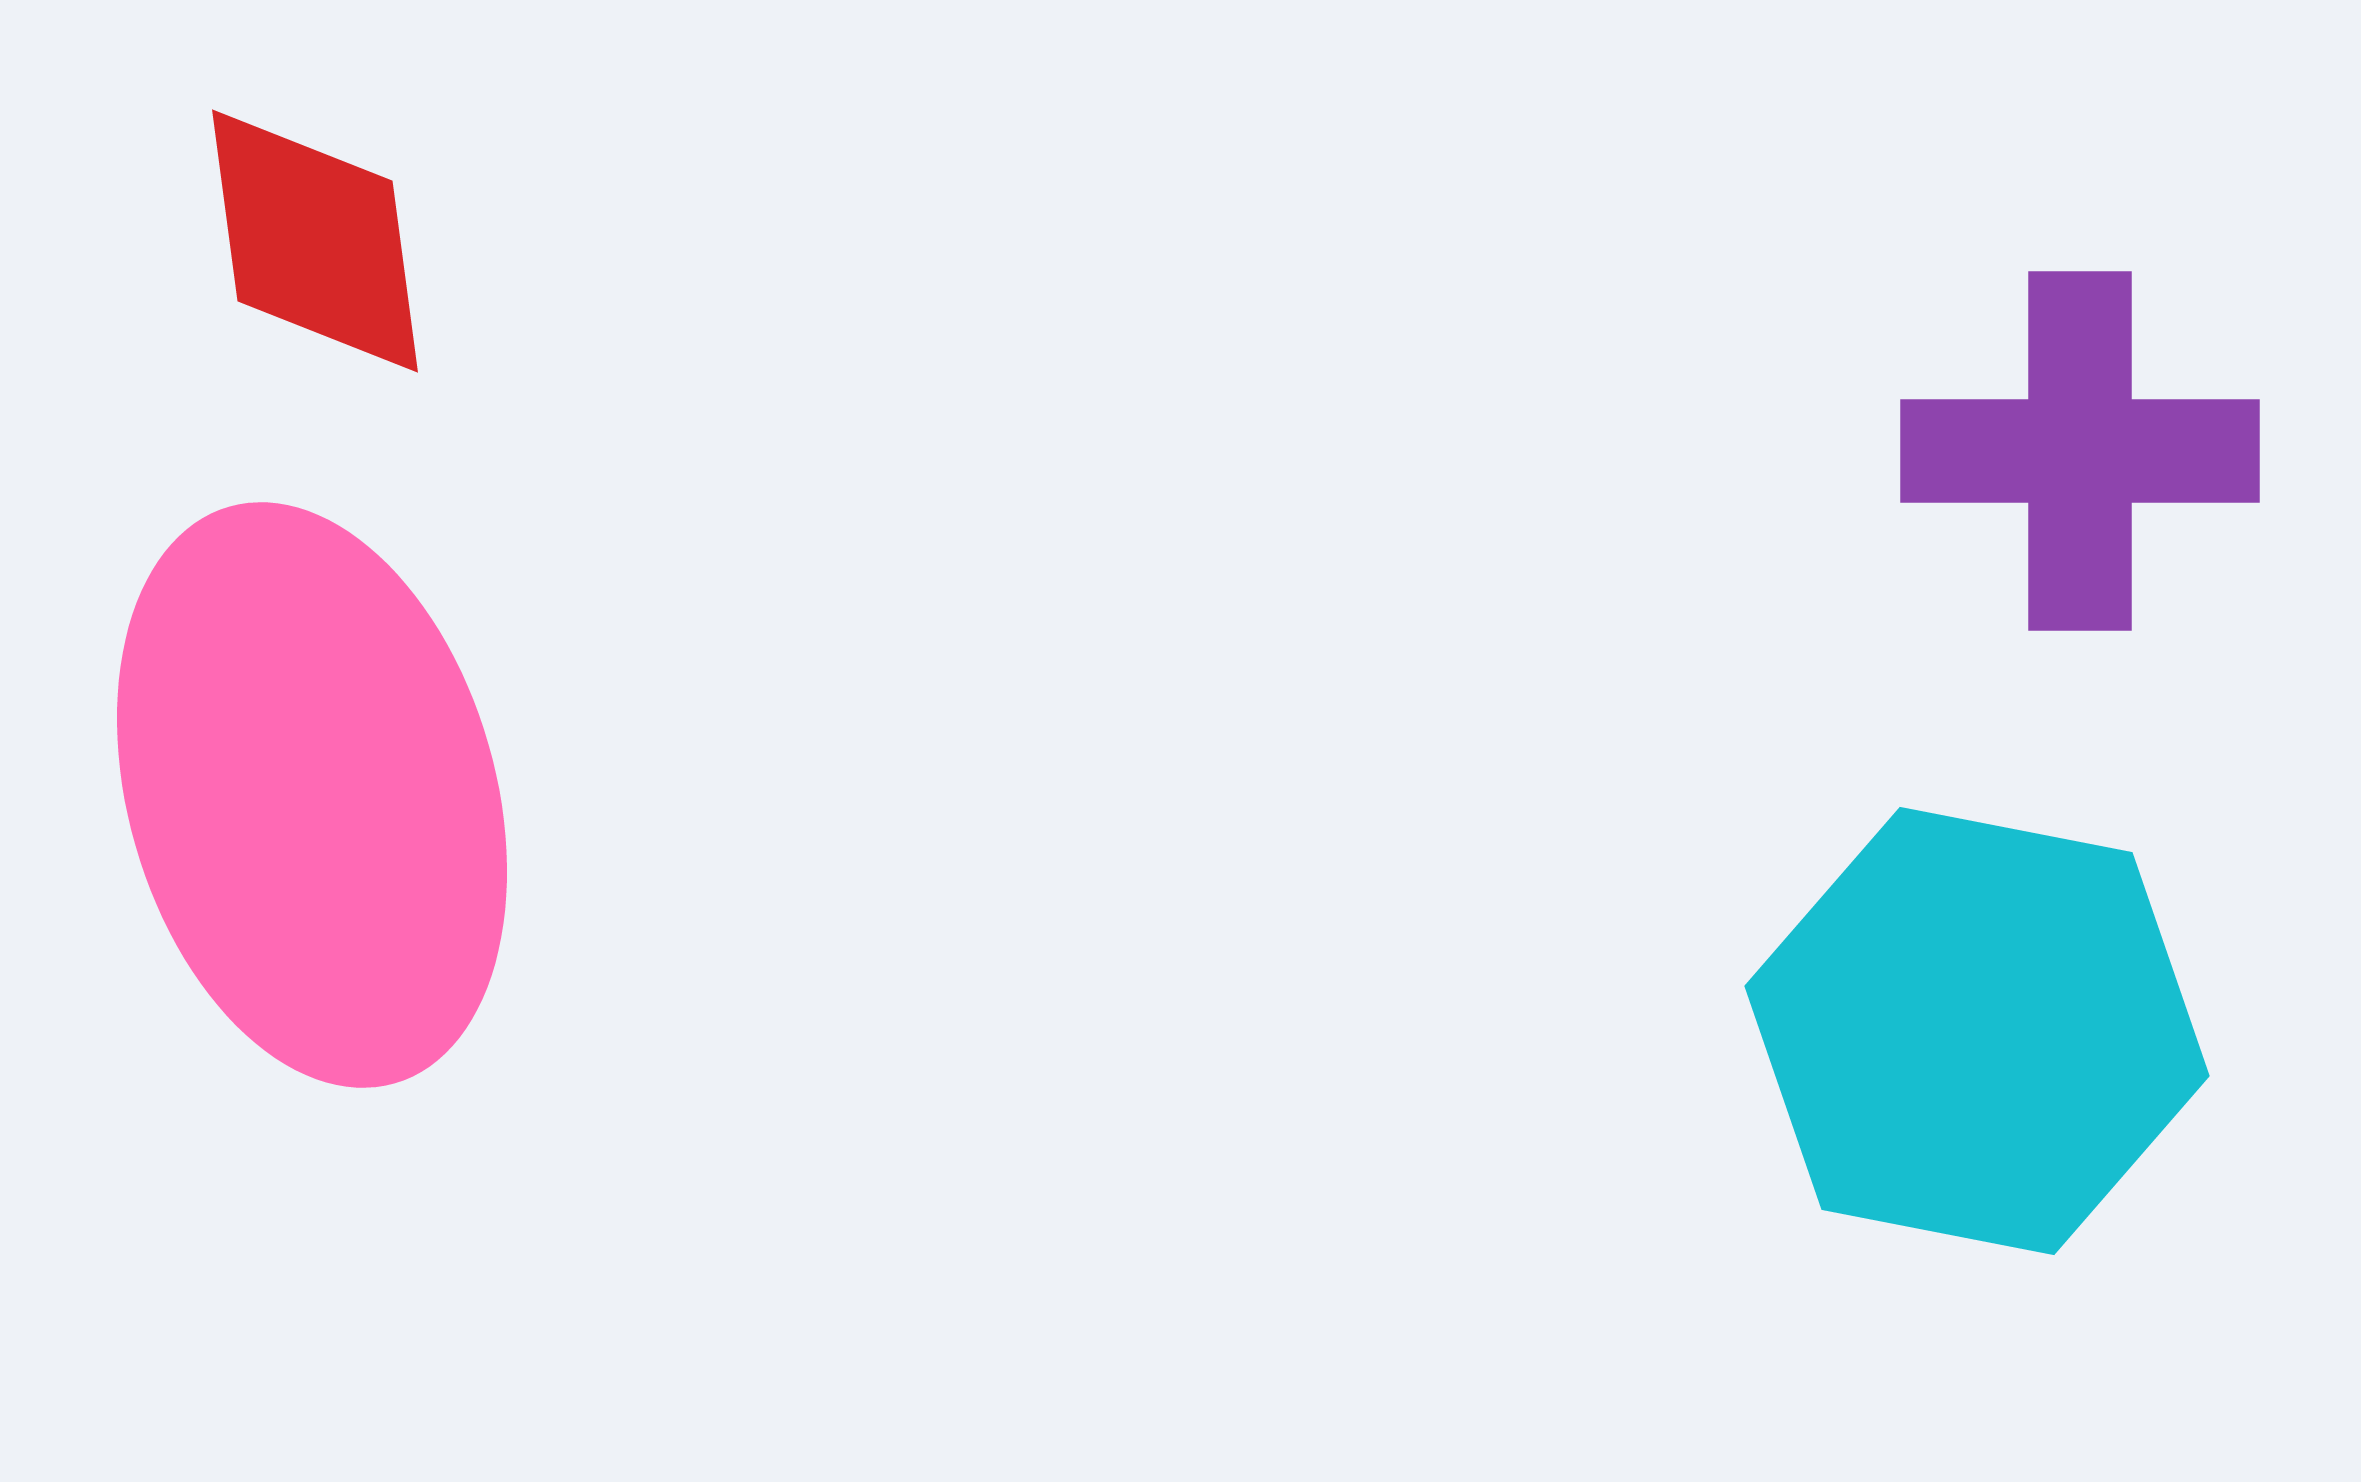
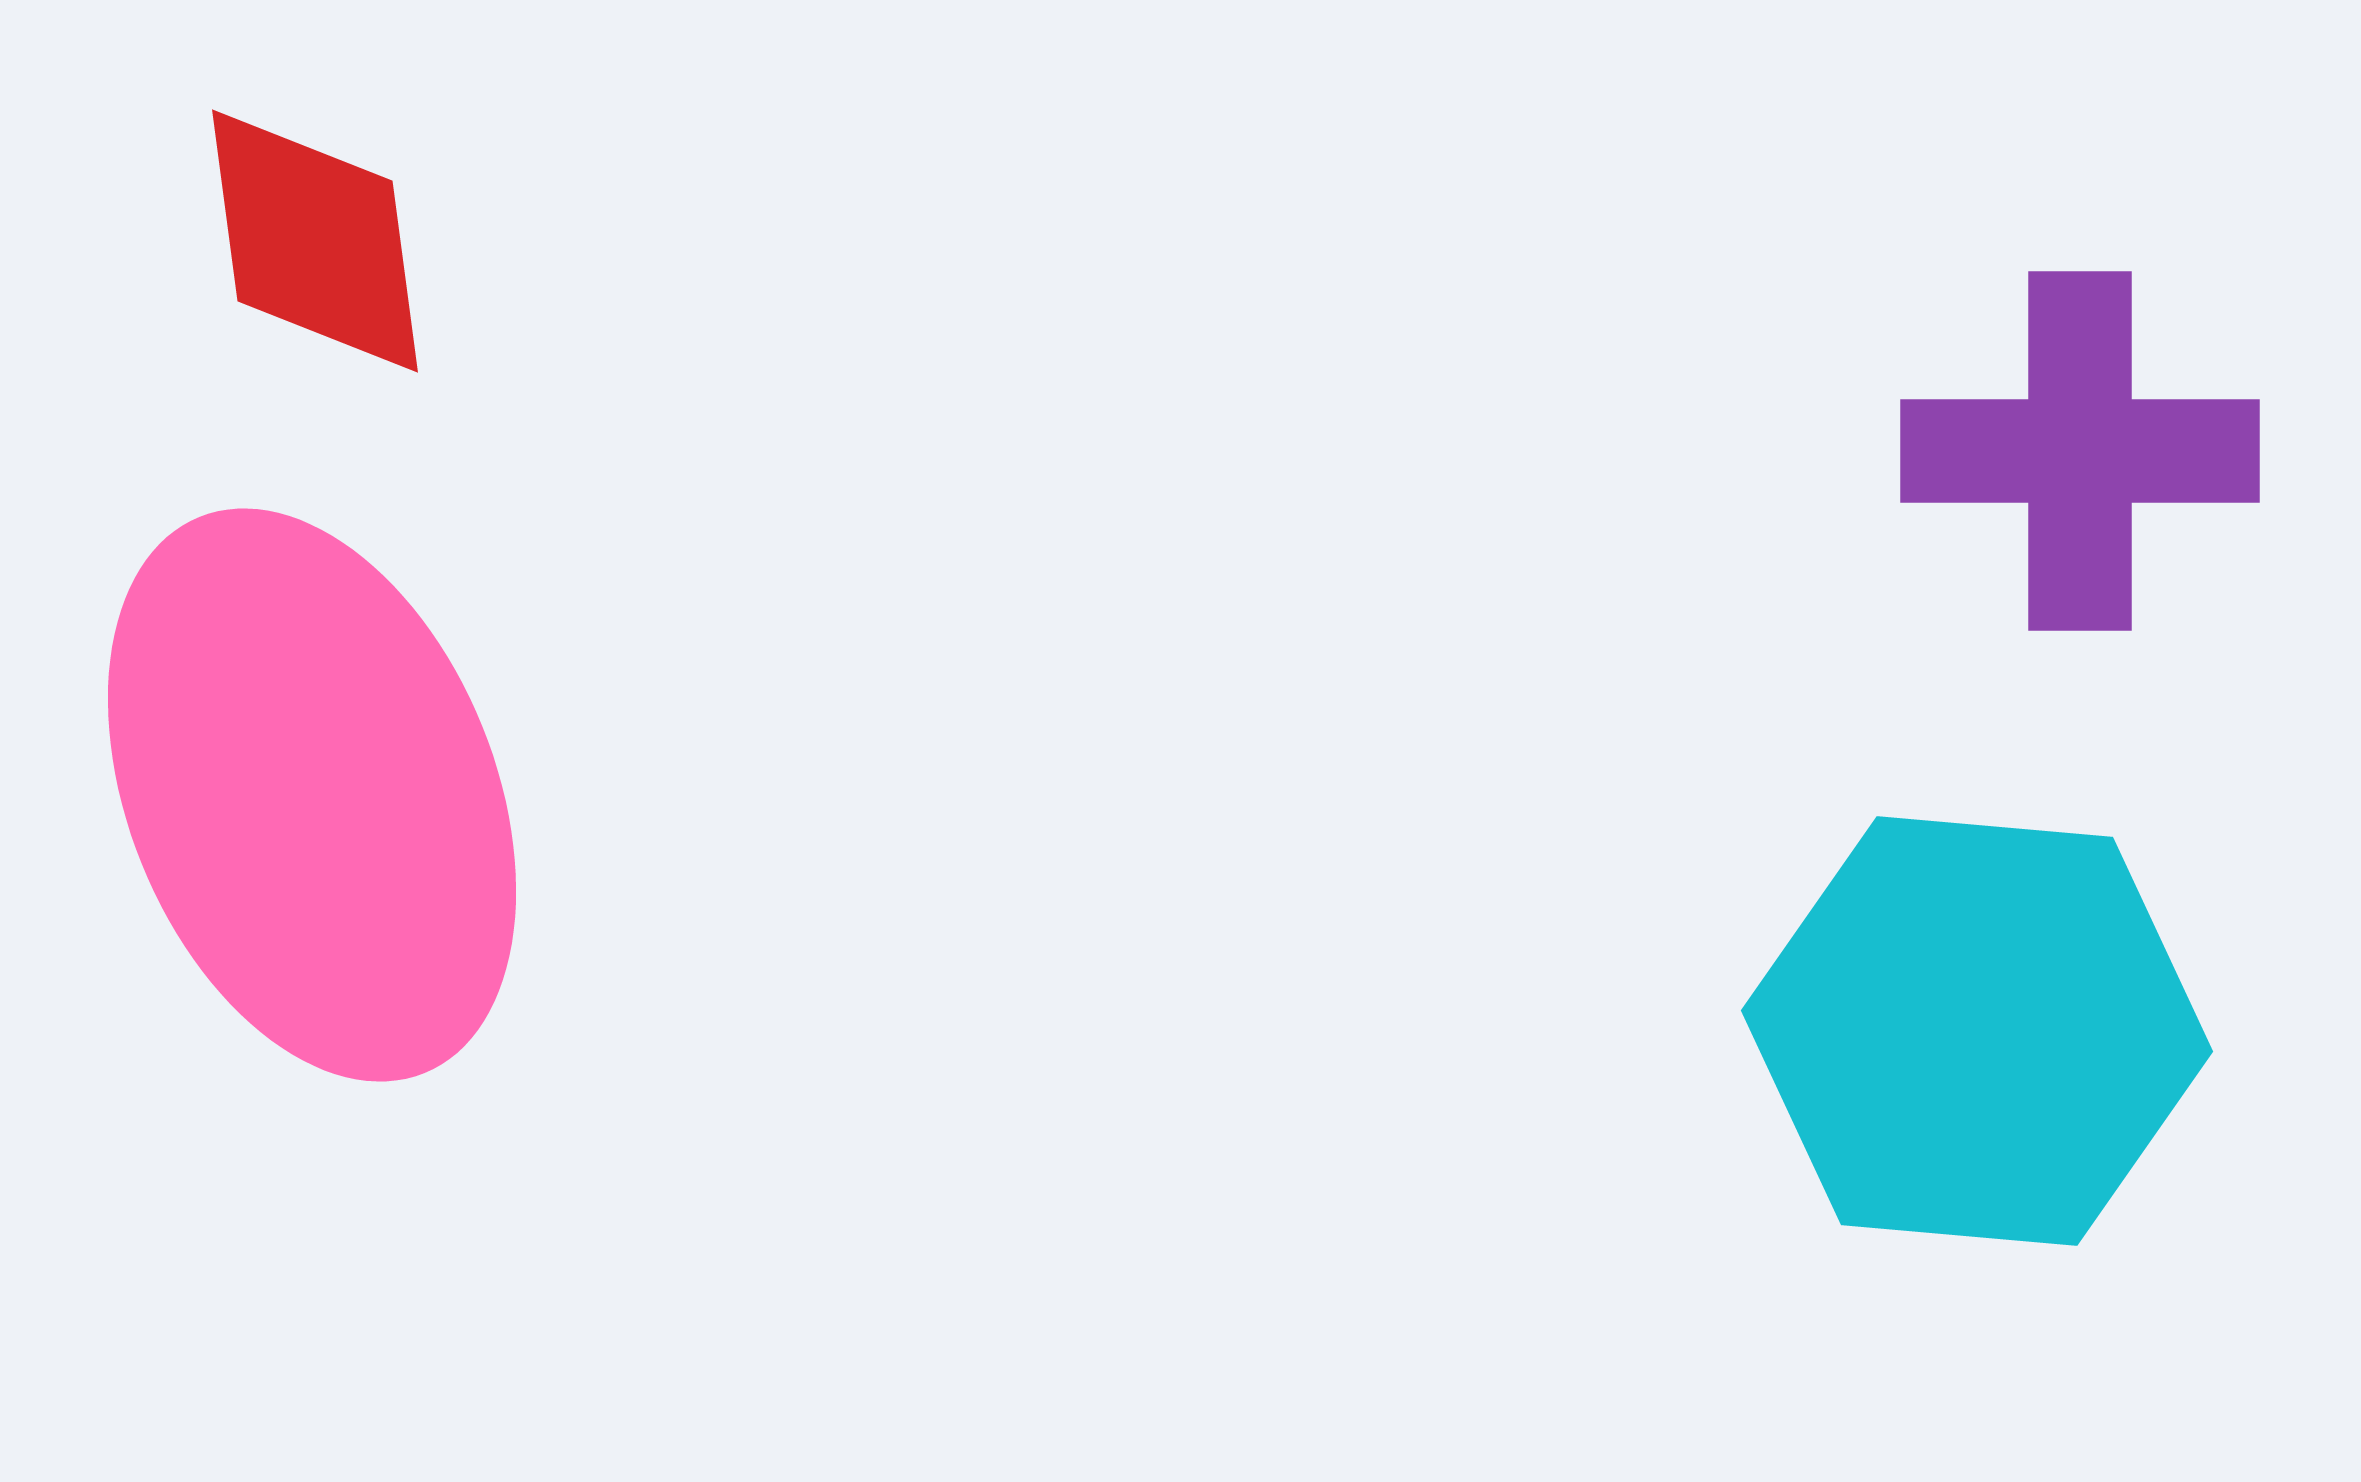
pink ellipse: rotated 6 degrees counterclockwise
cyan hexagon: rotated 6 degrees counterclockwise
